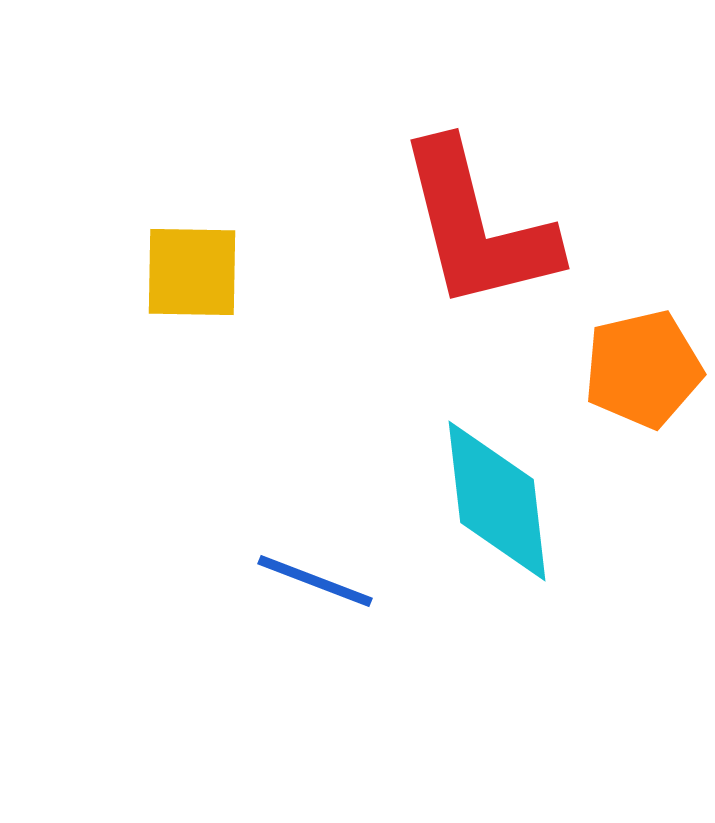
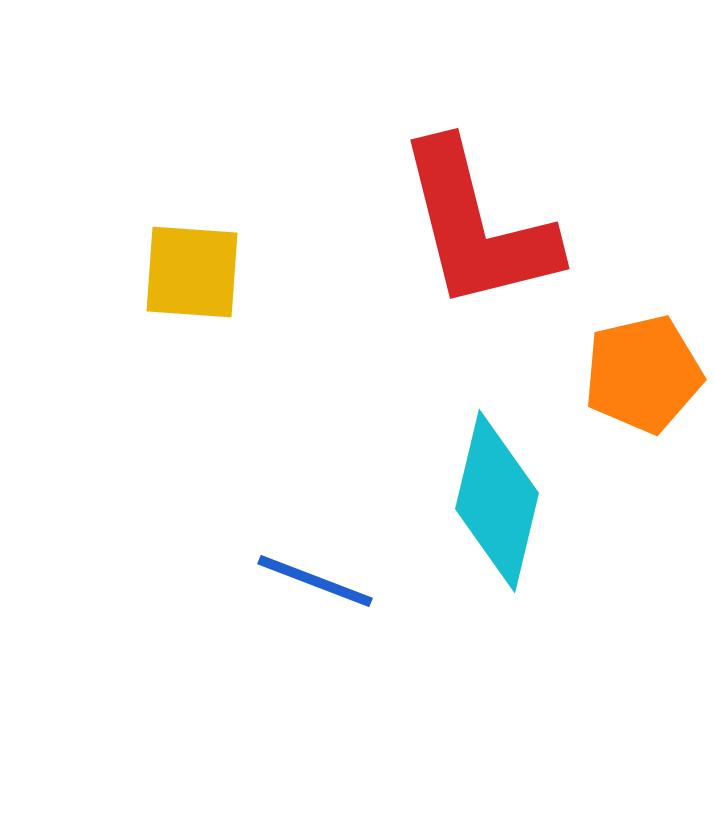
yellow square: rotated 3 degrees clockwise
orange pentagon: moved 5 px down
cyan diamond: rotated 20 degrees clockwise
